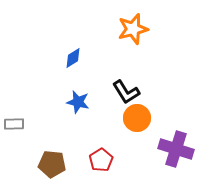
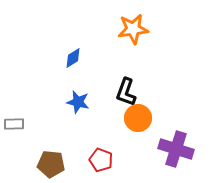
orange star: rotated 8 degrees clockwise
black L-shape: rotated 52 degrees clockwise
orange circle: moved 1 px right
red pentagon: rotated 20 degrees counterclockwise
brown pentagon: moved 1 px left
